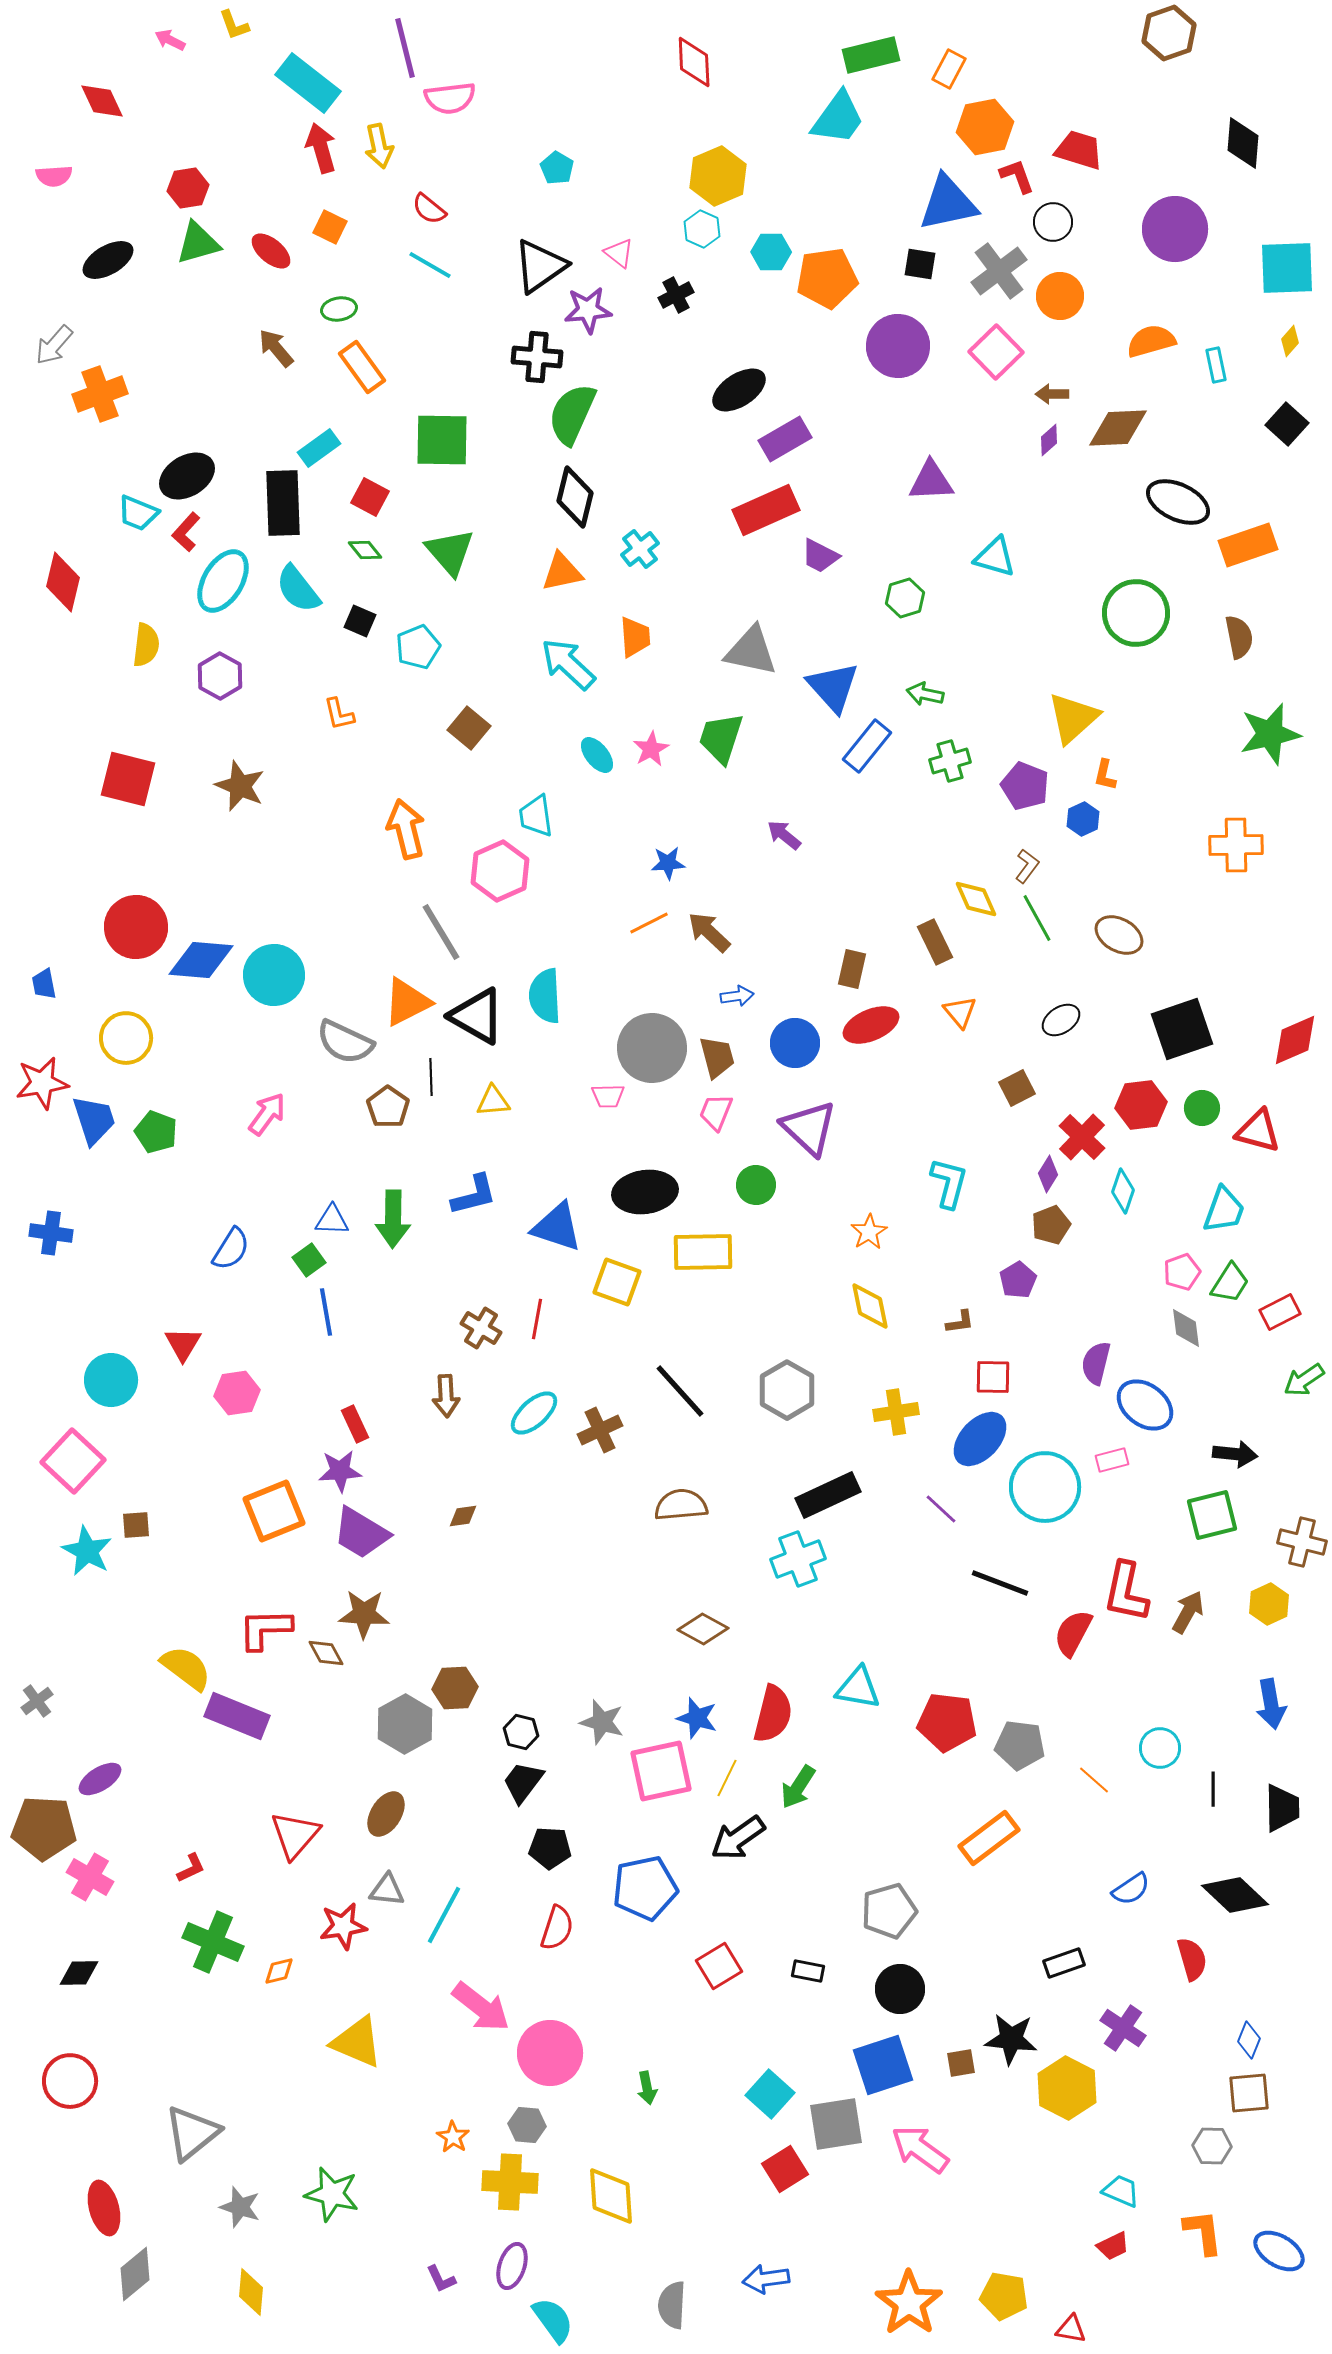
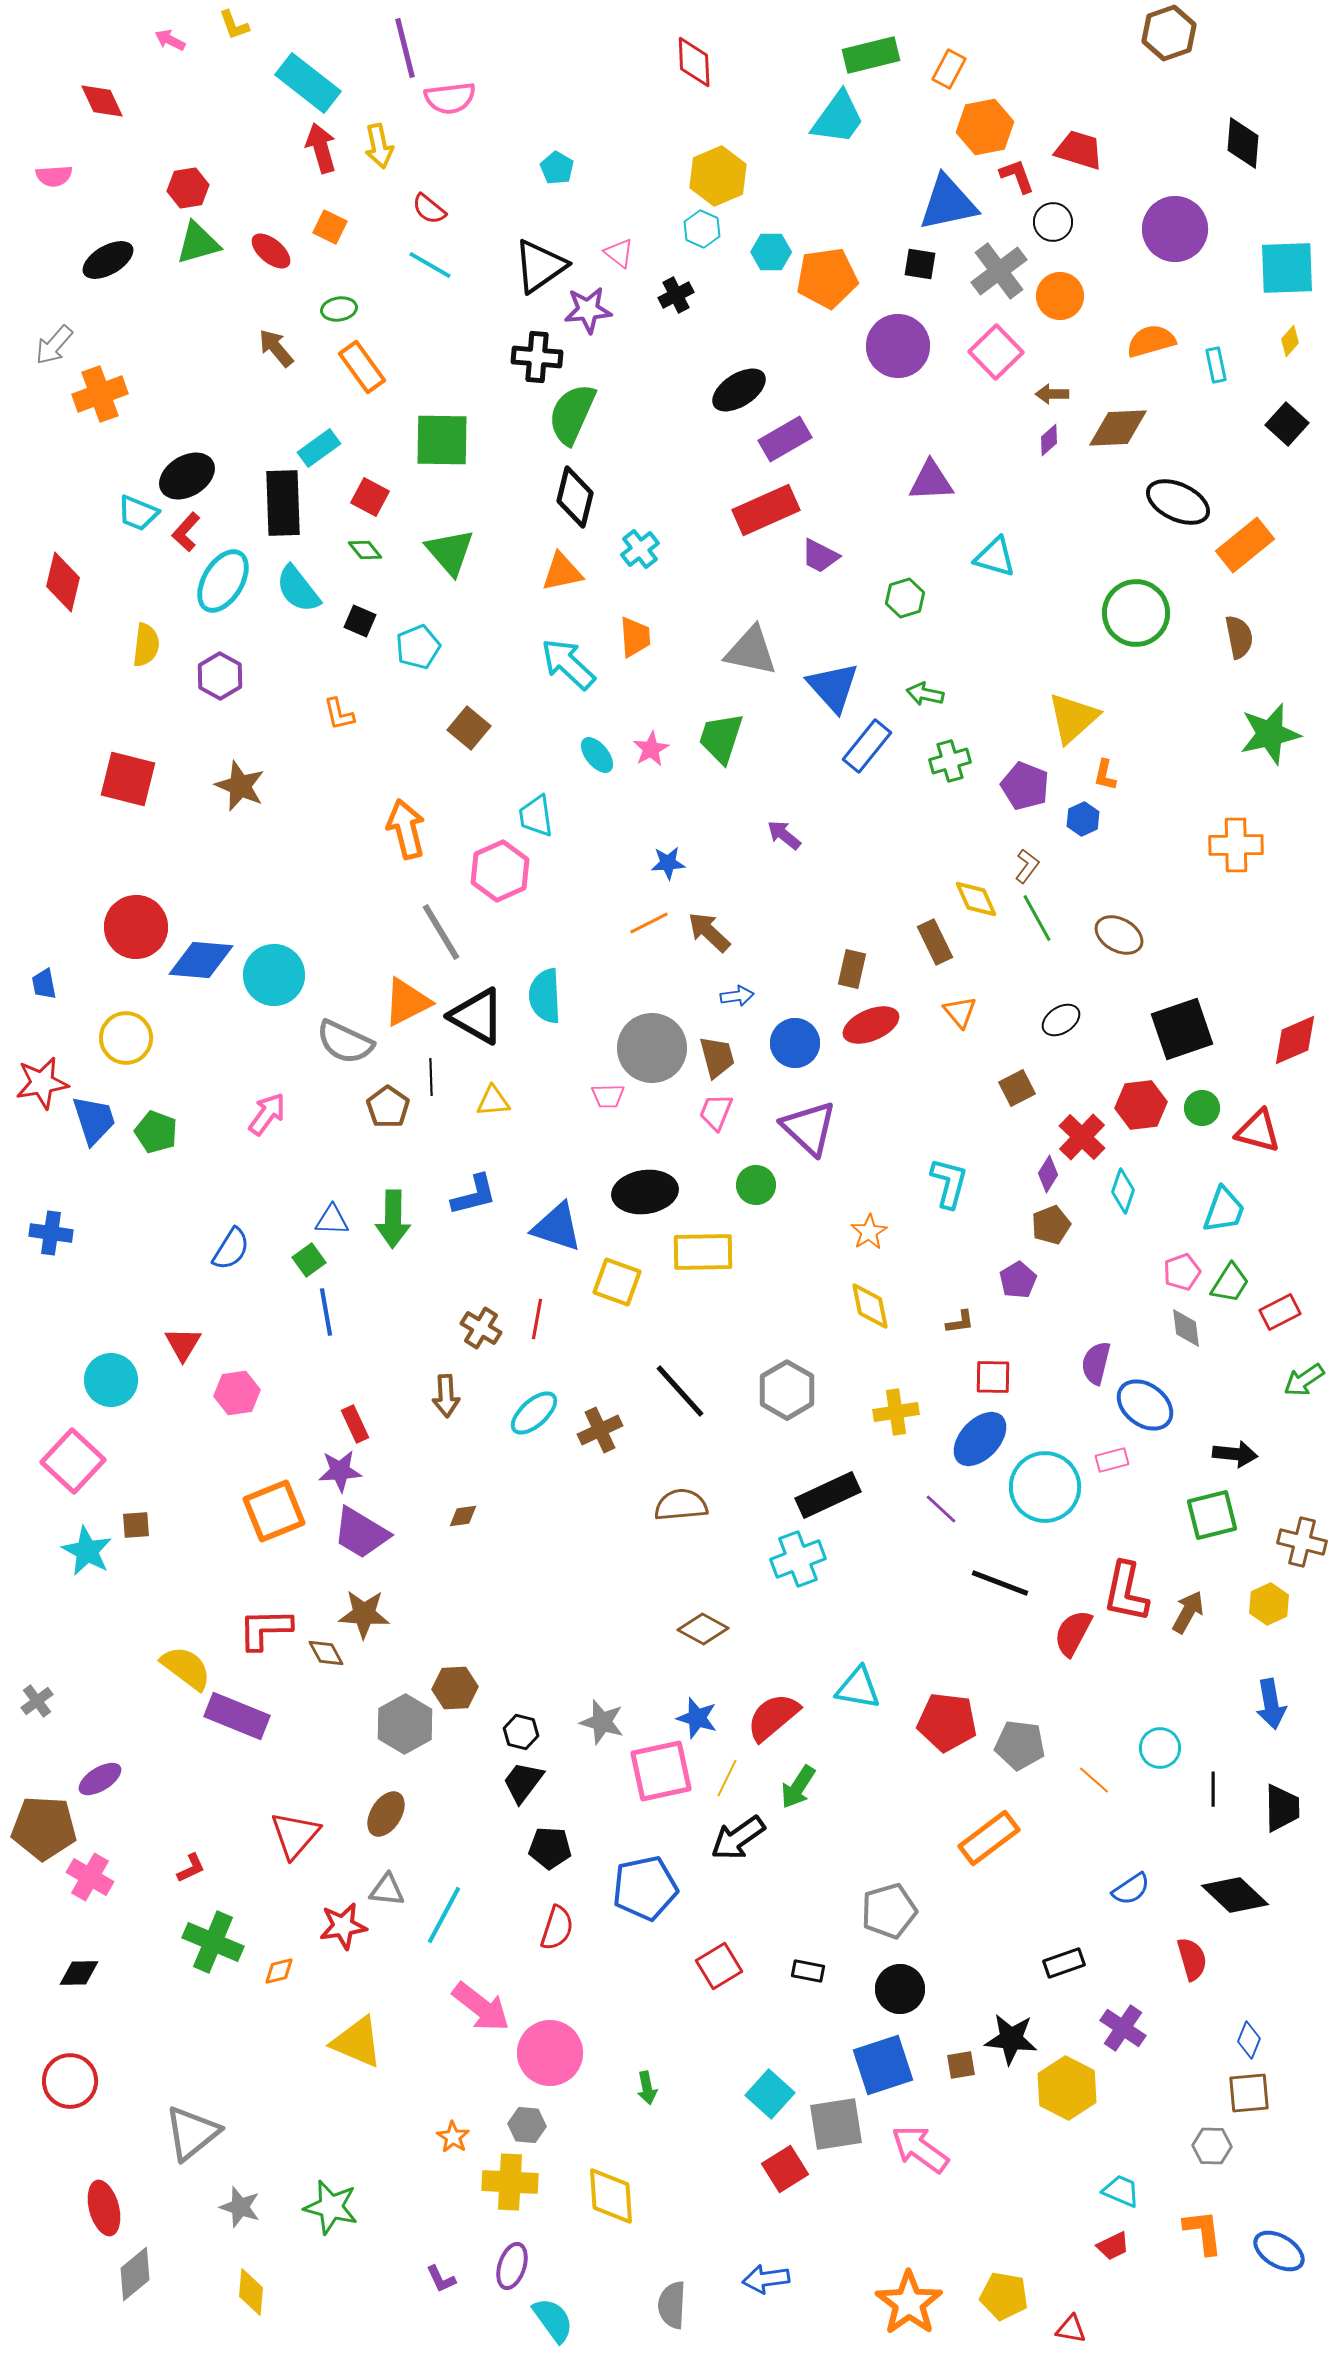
orange rectangle at (1248, 545): moved 3 px left; rotated 20 degrees counterclockwise
red semicircle at (773, 1714): moved 3 px down; rotated 144 degrees counterclockwise
brown square at (961, 2063): moved 2 px down
green star at (332, 2194): moved 1 px left, 13 px down
